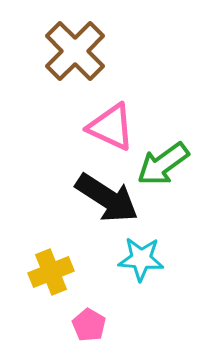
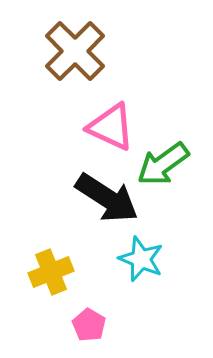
cyan star: rotated 18 degrees clockwise
